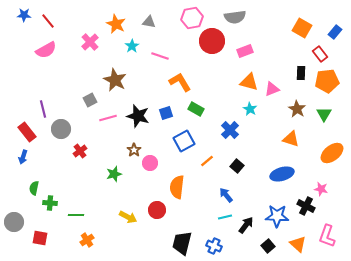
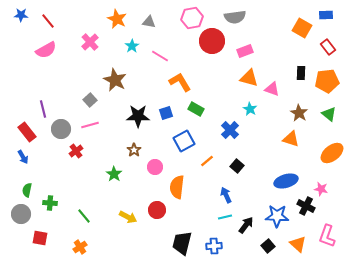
blue star at (24, 15): moved 3 px left
orange star at (116, 24): moved 1 px right, 5 px up
blue rectangle at (335, 32): moved 9 px left, 17 px up; rotated 48 degrees clockwise
red rectangle at (320, 54): moved 8 px right, 7 px up
pink line at (160, 56): rotated 12 degrees clockwise
orange triangle at (249, 82): moved 4 px up
pink triangle at (272, 89): rotated 42 degrees clockwise
gray square at (90, 100): rotated 16 degrees counterclockwise
brown star at (297, 109): moved 2 px right, 4 px down
green triangle at (324, 114): moved 5 px right; rotated 21 degrees counterclockwise
black star at (138, 116): rotated 15 degrees counterclockwise
pink line at (108, 118): moved 18 px left, 7 px down
red cross at (80, 151): moved 4 px left
blue arrow at (23, 157): rotated 48 degrees counterclockwise
pink circle at (150, 163): moved 5 px right, 4 px down
green star at (114, 174): rotated 21 degrees counterclockwise
blue ellipse at (282, 174): moved 4 px right, 7 px down
green semicircle at (34, 188): moved 7 px left, 2 px down
blue arrow at (226, 195): rotated 14 degrees clockwise
green line at (76, 215): moved 8 px right, 1 px down; rotated 49 degrees clockwise
gray circle at (14, 222): moved 7 px right, 8 px up
orange cross at (87, 240): moved 7 px left, 7 px down
blue cross at (214, 246): rotated 28 degrees counterclockwise
